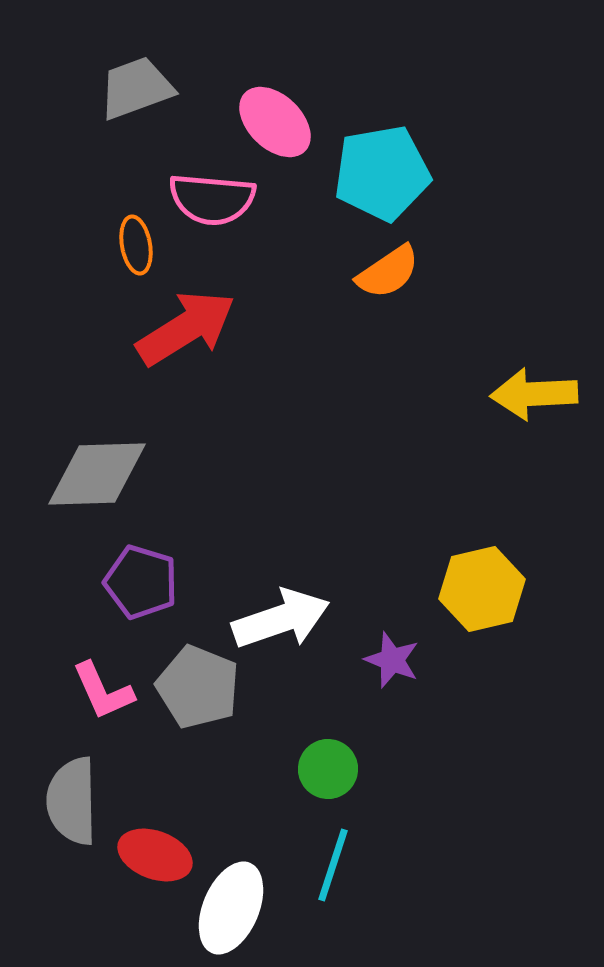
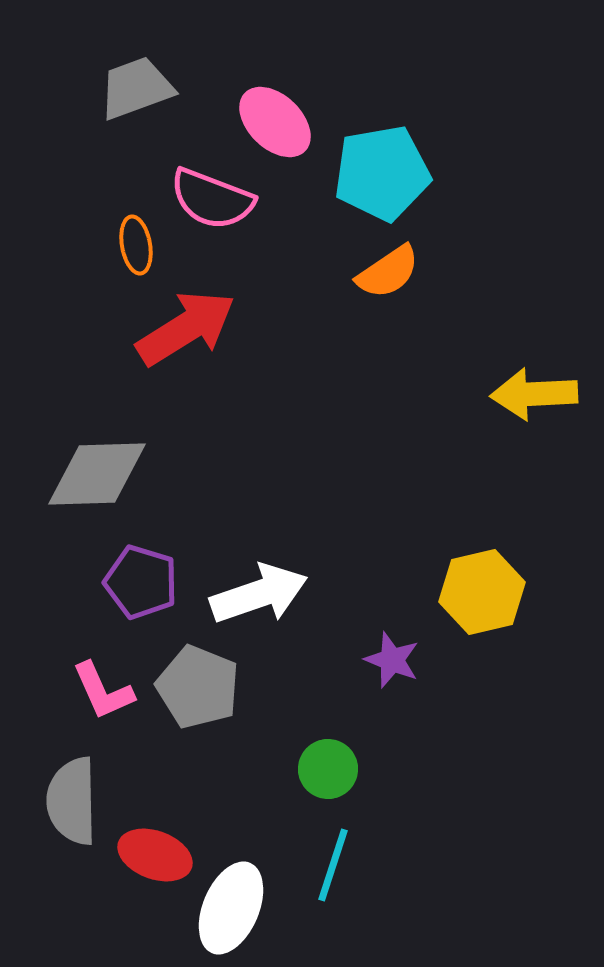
pink semicircle: rotated 16 degrees clockwise
yellow hexagon: moved 3 px down
white arrow: moved 22 px left, 25 px up
